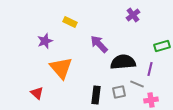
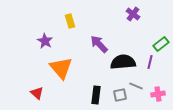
purple cross: moved 1 px up; rotated 16 degrees counterclockwise
yellow rectangle: moved 1 px up; rotated 48 degrees clockwise
purple star: rotated 21 degrees counterclockwise
green rectangle: moved 1 px left, 2 px up; rotated 21 degrees counterclockwise
purple line: moved 7 px up
gray line: moved 1 px left, 2 px down
gray square: moved 1 px right, 3 px down
pink cross: moved 7 px right, 6 px up
